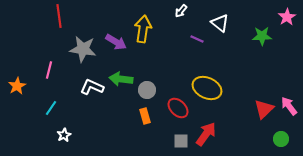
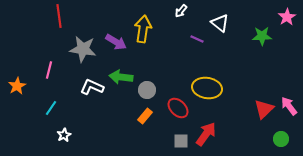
green arrow: moved 2 px up
yellow ellipse: rotated 16 degrees counterclockwise
orange rectangle: rotated 56 degrees clockwise
